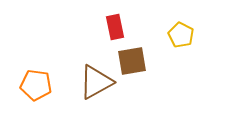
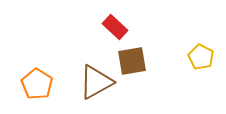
red rectangle: rotated 35 degrees counterclockwise
yellow pentagon: moved 20 px right, 22 px down
orange pentagon: moved 1 px right, 1 px up; rotated 24 degrees clockwise
